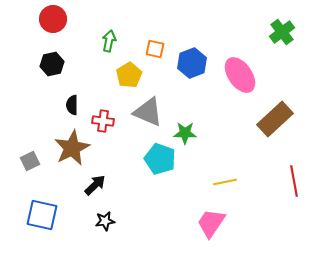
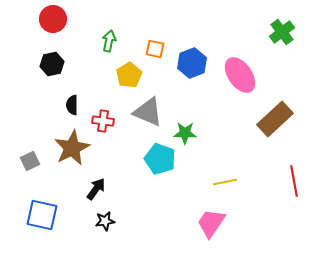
black arrow: moved 1 px right, 4 px down; rotated 10 degrees counterclockwise
